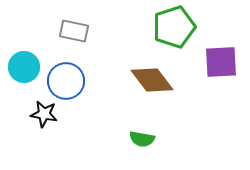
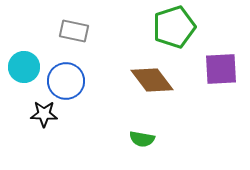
purple square: moved 7 px down
black star: rotated 8 degrees counterclockwise
